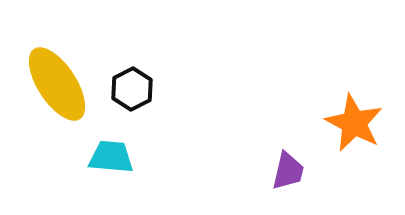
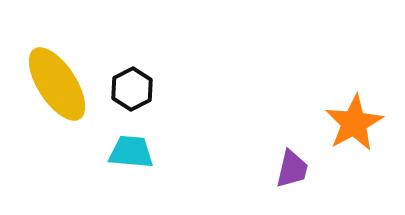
orange star: rotated 16 degrees clockwise
cyan trapezoid: moved 20 px right, 5 px up
purple trapezoid: moved 4 px right, 2 px up
